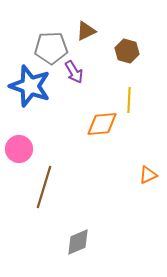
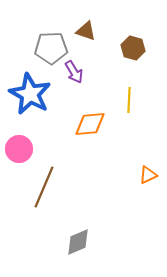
brown triangle: rotated 45 degrees clockwise
brown hexagon: moved 6 px right, 3 px up
blue star: moved 8 px down; rotated 9 degrees clockwise
orange diamond: moved 12 px left
brown line: rotated 6 degrees clockwise
